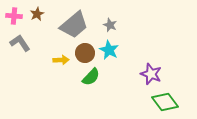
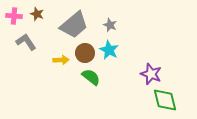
brown star: rotated 24 degrees counterclockwise
gray L-shape: moved 6 px right, 1 px up
green semicircle: rotated 96 degrees counterclockwise
green diamond: moved 2 px up; rotated 24 degrees clockwise
